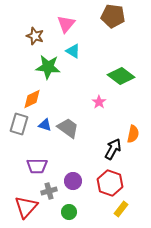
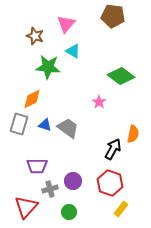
gray cross: moved 1 px right, 2 px up
